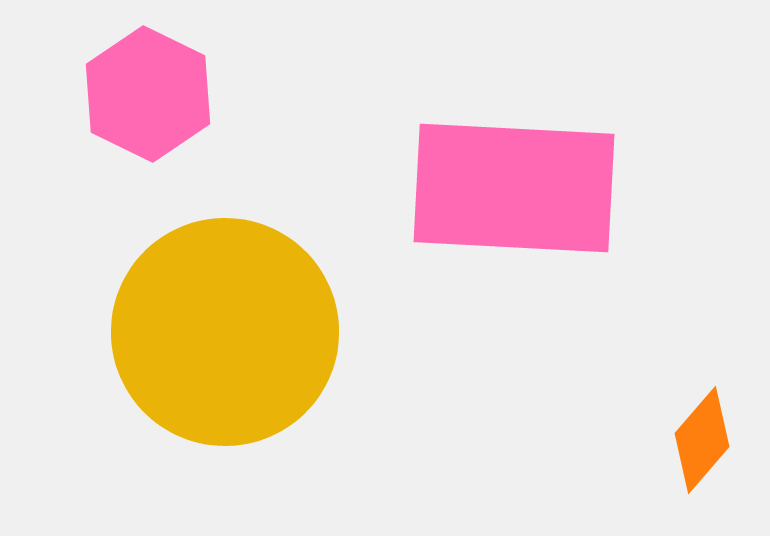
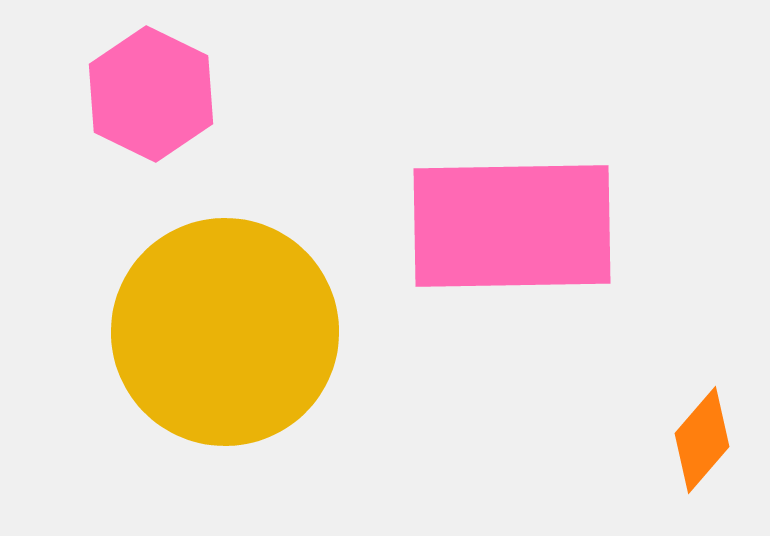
pink hexagon: moved 3 px right
pink rectangle: moved 2 px left, 38 px down; rotated 4 degrees counterclockwise
